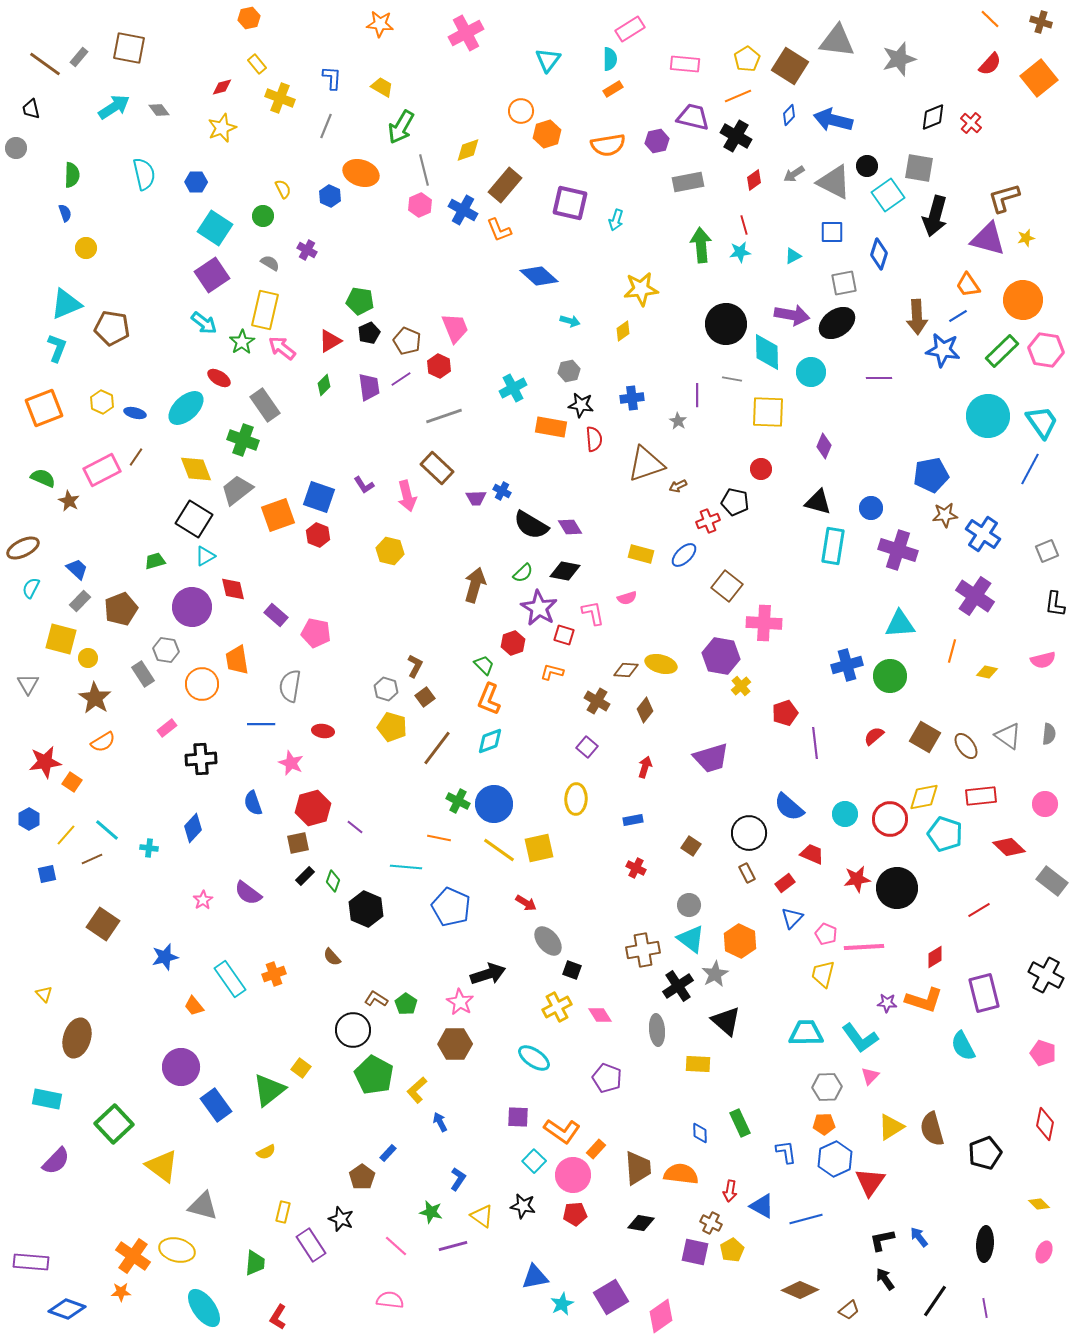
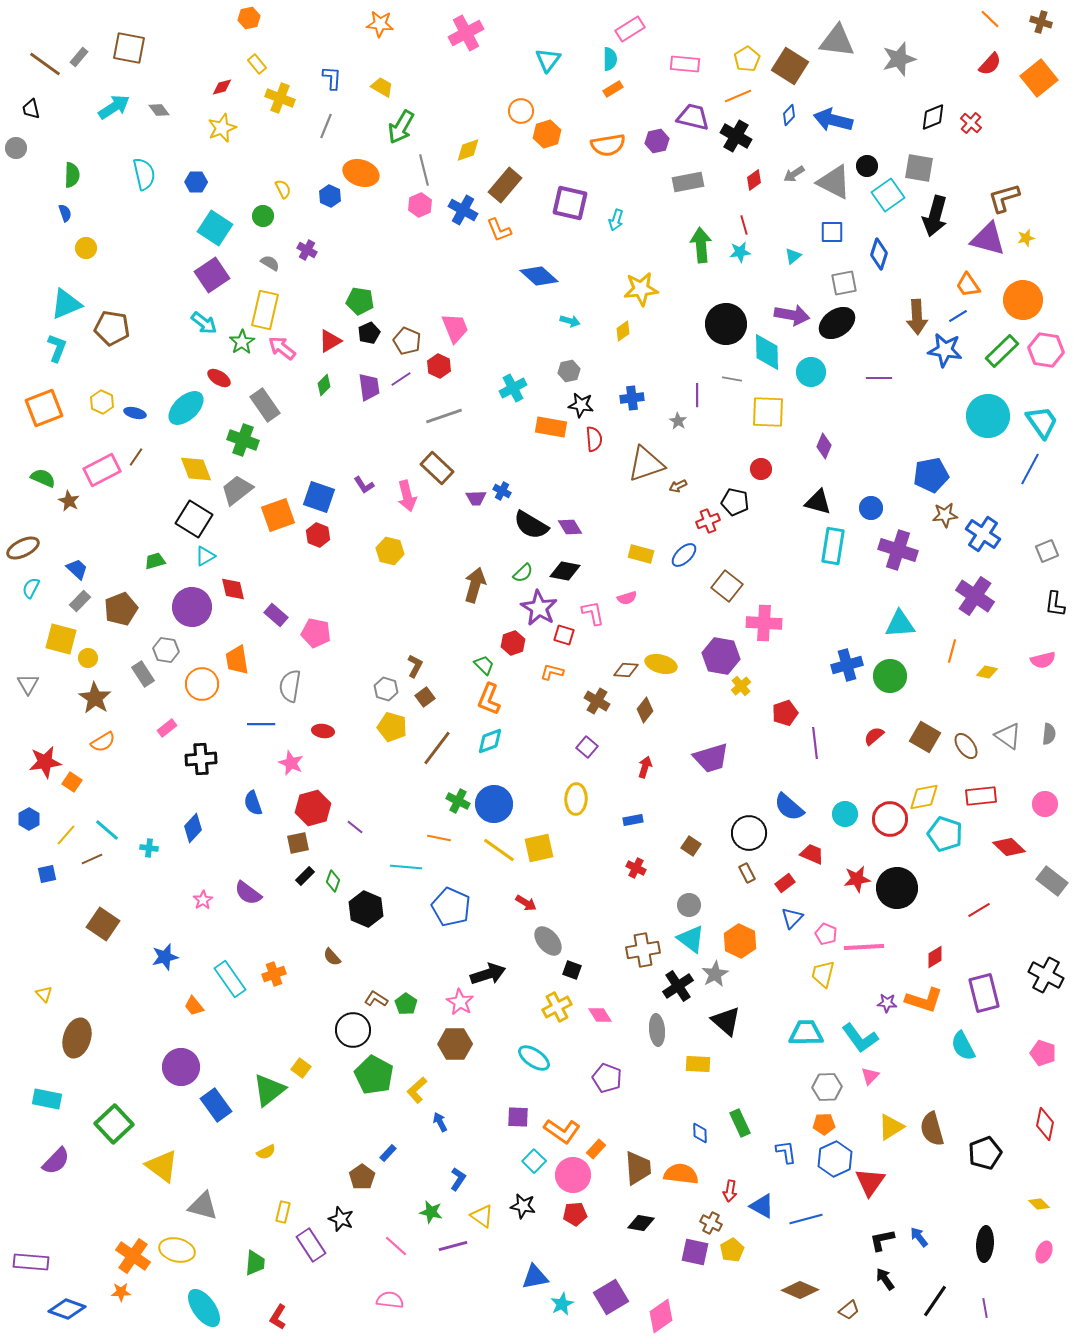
cyan triangle at (793, 256): rotated 12 degrees counterclockwise
blue star at (943, 350): moved 2 px right
